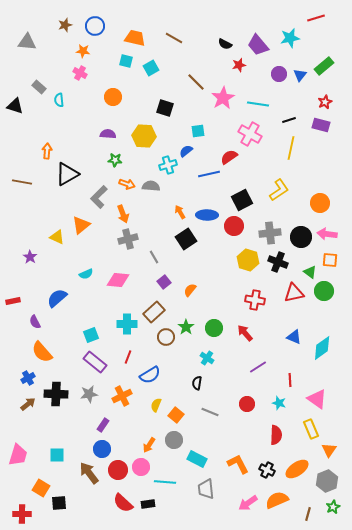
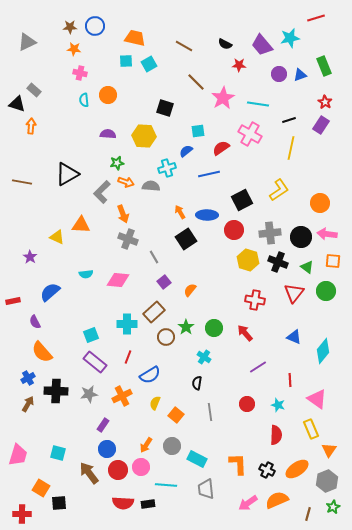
brown star at (65, 25): moved 5 px right, 2 px down; rotated 16 degrees clockwise
brown line at (174, 38): moved 10 px right, 8 px down
gray triangle at (27, 42): rotated 30 degrees counterclockwise
purple trapezoid at (258, 45): moved 4 px right
orange star at (83, 51): moved 9 px left, 2 px up
cyan square at (126, 61): rotated 16 degrees counterclockwise
red star at (239, 65): rotated 16 degrees clockwise
green rectangle at (324, 66): rotated 72 degrees counterclockwise
cyan square at (151, 68): moved 2 px left, 4 px up
pink cross at (80, 73): rotated 16 degrees counterclockwise
blue triangle at (300, 75): rotated 32 degrees clockwise
gray rectangle at (39, 87): moved 5 px left, 3 px down
orange circle at (113, 97): moved 5 px left, 2 px up
cyan semicircle at (59, 100): moved 25 px right
red star at (325, 102): rotated 16 degrees counterclockwise
black triangle at (15, 106): moved 2 px right, 2 px up
purple rectangle at (321, 125): rotated 72 degrees counterclockwise
orange arrow at (47, 151): moved 16 px left, 25 px up
red semicircle at (229, 157): moved 8 px left, 9 px up
green star at (115, 160): moved 2 px right, 3 px down; rotated 16 degrees counterclockwise
cyan cross at (168, 165): moved 1 px left, 3 px down
orange arrow at (127, 184): moved 1 px left, 2 px up
gray L-shape at (99, 197): moved 3 px right, 5 px up
orange triangle at (81, 225): rotated 42 degrees clockwise
red circle at (234, 226): moved 4 px down
gray cross at (128, 239): rotated 36 degrees clockwise
orange square at (330, 260): moved 3 px right, 1 px down
green triangle at (310, 272): moved 3 px left, 5 px up
cyan semicircle at (86, 274): rotated 16 degrees clockwise
green circle at (324, 291): moved 2 px right
red triangle at (294, 293): rotated 40 degrees counterclockwise
blue semicircle at (57, 298): moved 7 px left, 6 px up
cyan diamond at (322, 348): moved 1 px right, 3 px down; rotated 15 degrees counterclockwise
cyan cross at (207, 358): moved 3 px left, 1 px up
black cross at (56, 394): moved 3 px up
cyan star at (279, 403): moved 1 px left, 2 px down
brown arrow at (28, 404): rotated 21 degrees counterclockwise
yellow semicircle at (156, 405): moved 1 px left, 2 px up
gray line at (210, 412): rotated 60 degrees clockwise
gray circle at (174, 440): moved 2 px left, 6 px down
orange arrow at (149, 445): moved 3 px left
blue circle at (102, 449): moved 5 px right
cyan square at (57, 455): moved 1 px right, 2 px up; rotated 14 degrees clockwise
orange L-shape at (238, 464): rotated 25 degrees clockwise
cyan line at (165, 482): moved 1 px right, 3 px down
red semicircle at (123, 503): rotated 40 degrees counterclockwise
